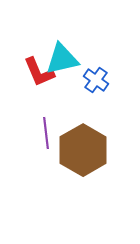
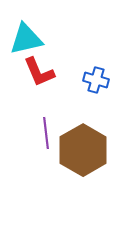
cyan triangle: moved 36 px left, 20 px up
blue cross: rotated 20 degrees counterclockwise
